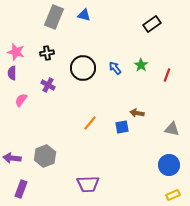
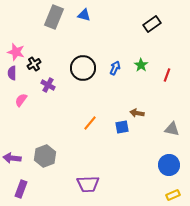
black cross: moved 13 px left, 11 px down; rotated 24 degrees counterclockwise
blue arrow: rotated 64 degrees clockwise
